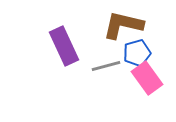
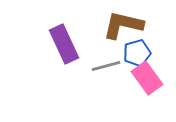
purple rectangle: moved 2 px up
